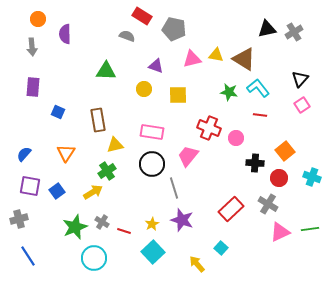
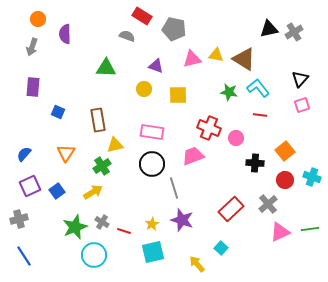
black triangle at (267, 29): moved 2 px right
gray arrow at (32, 47): rotated 24 degrees clockwise
green triangle at (106, 71): moved 3 px up
pink square at (302, 105): rotated 14 degrees clockwise
pink trapezoid at (188, 156): moved 5 px right; rotated 30 degrees clockwise
green cross at (107, 171): moved 5 px left, 5 px up
red circle at (279, 178): moved 6 px right, 2 px down
purple square at (30, 186): rotated 35 degrees counterclockwise
gray cross at (268, 204): rotated 18 degrees clockwise
cyan square at (153, 252): rotated 30 degrees clockwise
blue line at (28, 256): moved 4 px left
cyan circle at (94, 258): moved 3 px up
